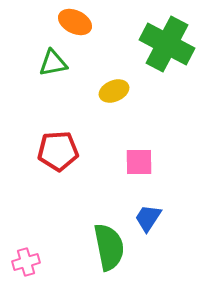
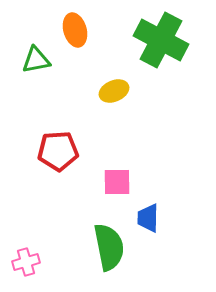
orange ellipse: moved 8 px down; rotated 48 degrees clockwise
green cross: moved 6 px left, 4 px up
green triangle: moved 17 px left, 3 px up
pink square: moved 22 px left, 20 px down
blue trapezoid: rotated 32 degrees counterclockwise
